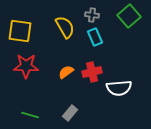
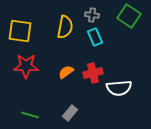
green square: rotated 15 degrees counterclockwise
yellow semicircle: rotated 40 degrees clockwise
red cross: moved 1 px right, 1 px down
